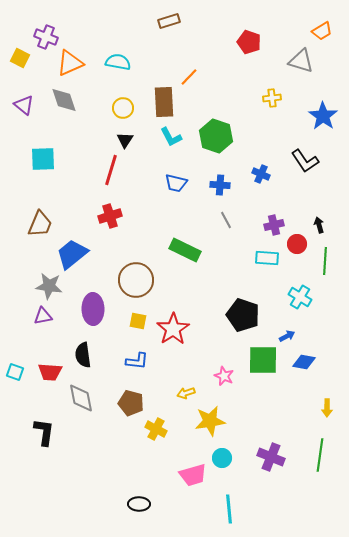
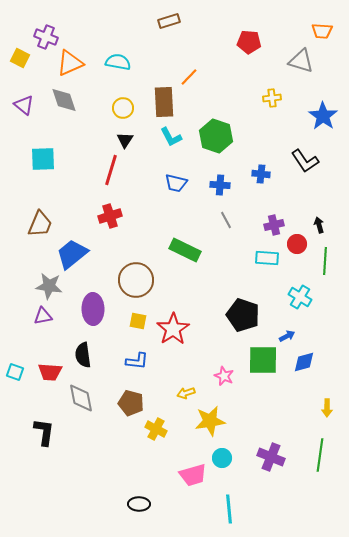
orange trapezoid at (322, 31): rotated 35 degrees clockwise
red pentagon at (249, 42): rotated 15 degrees counterclockwise
blue cross at (261, 174): rotated 18 degrees counterclockwise
blue diamond at (304, 362): rotated 25 degrees counterclockwise
